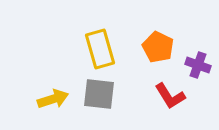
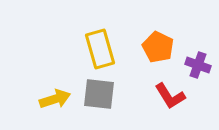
yellow arrow: moved 2 px right
